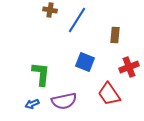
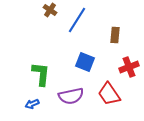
brown cross: rotated 24 degrees clockwise
purple semicircle: moved 7 px right, 5 px up
